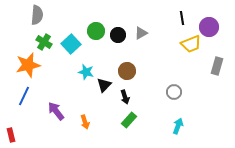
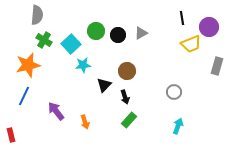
green cross: moved 2 px up
cyan star: moved 3 px left, 7 px up; rotated 21 degrees counterclockwise
